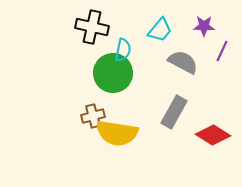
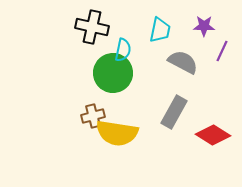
cyan trapezoid: rotated 28 degrees counterclockwise
